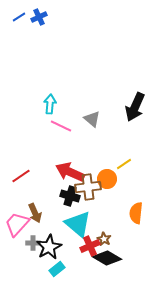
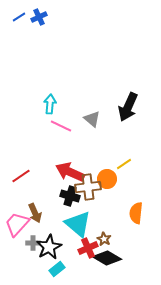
black arrow: moved 7 px left
red cross: moved 2 px left, 2 px down
